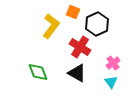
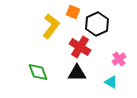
pink cross: moved 6 px right, 4 px up
black triangle: rotated 30 degrees counterclockwise
cyan triangle: rotated 24 degrees counterclockwise
